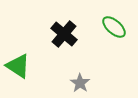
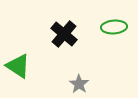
green ellipse: rotated 45 degrees counterclockwise
gray star: moved 1 px left, 1 px down
